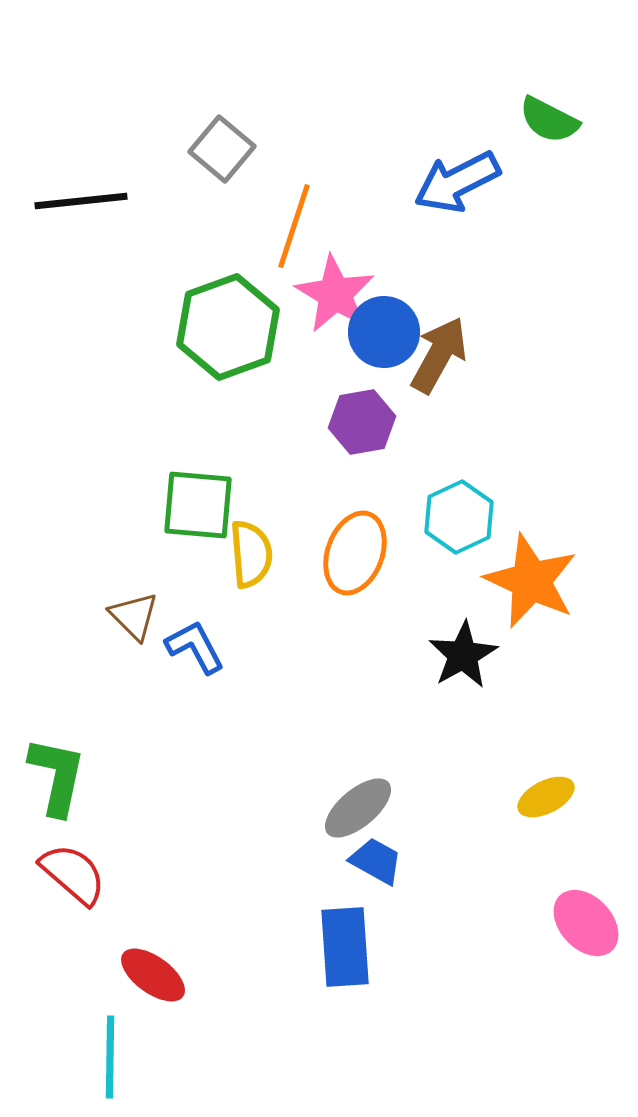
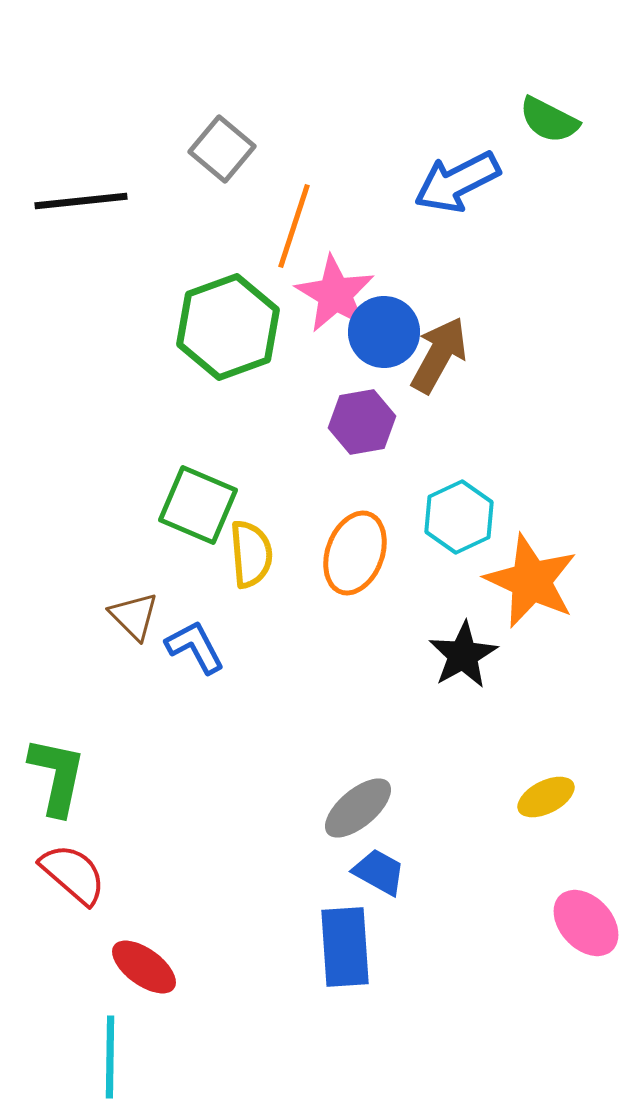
green square: rotated 18 degrees clockwise
blue trapezoid: moved 3 px right, 11 px down
red ellipse: moved 9 px left, 8 px up
